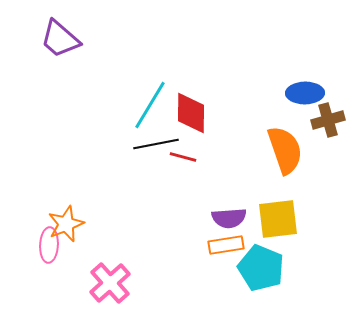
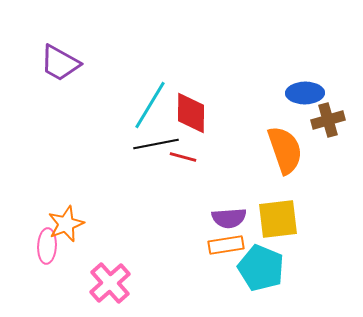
purple trapezoid: moved 24 px down; rotated 12 degrees counterclockwise
pink ellipse: moved 2 px left, 1 px down
